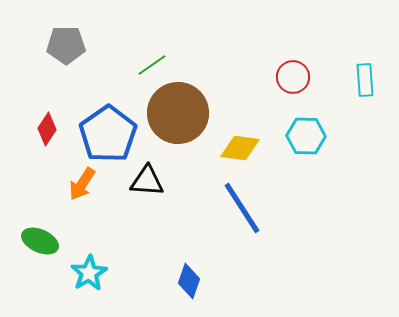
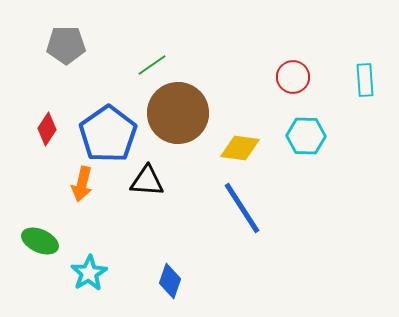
orange arrow: rotated 20 degrees counterclockwise
blue diamond: moved 19 px left
